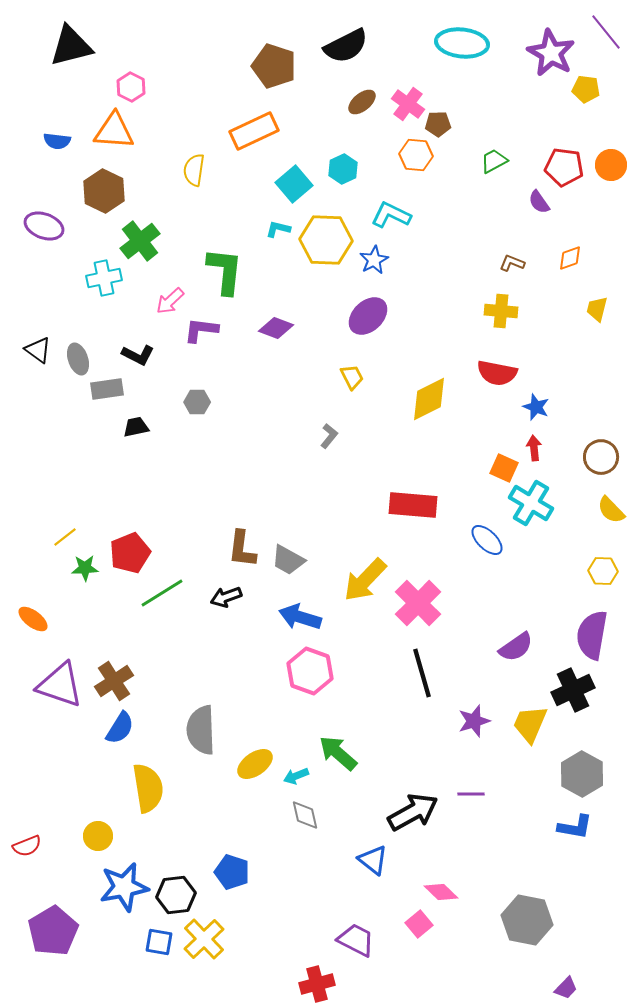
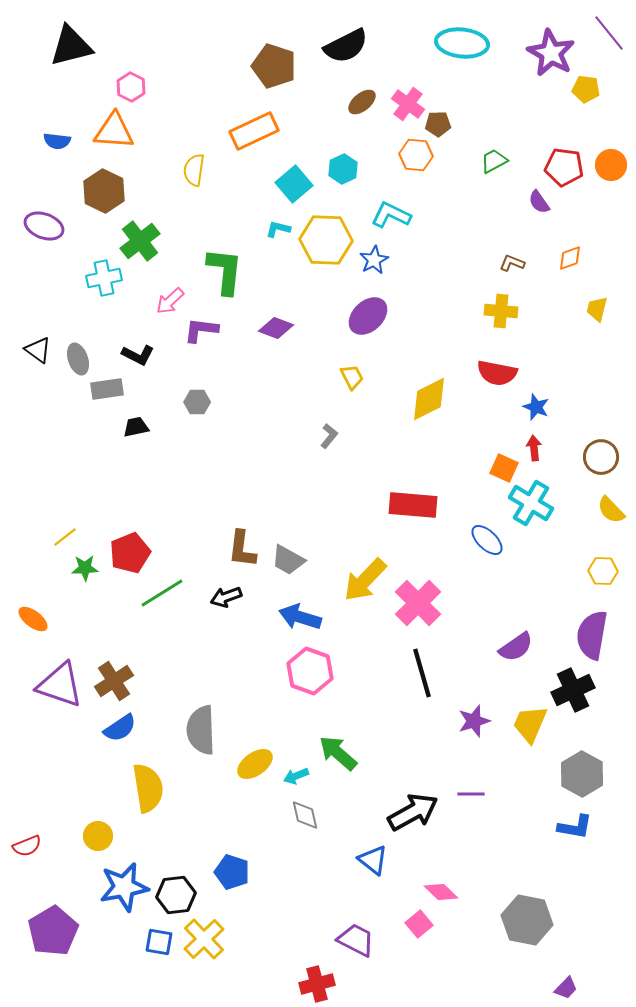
purple line at (606, 32): moved 3 px right, 1 px down
blue semicircle at (120, 728): rotated 24 degrees clockwise
